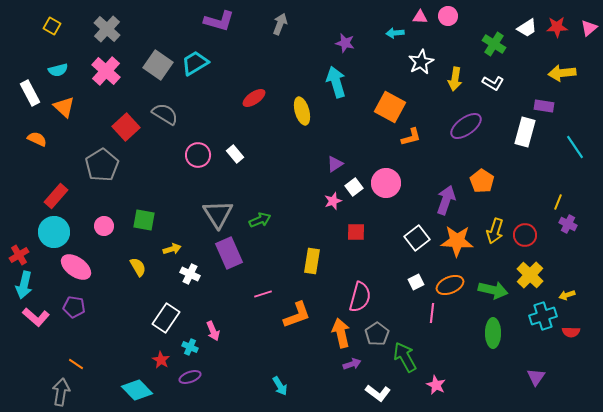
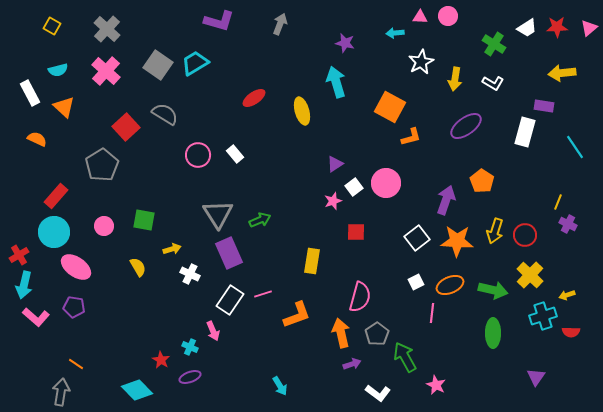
white rectangle at (166, 318): moved 64 px right, 18 px up
